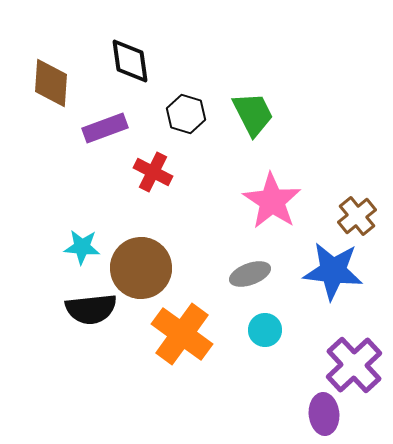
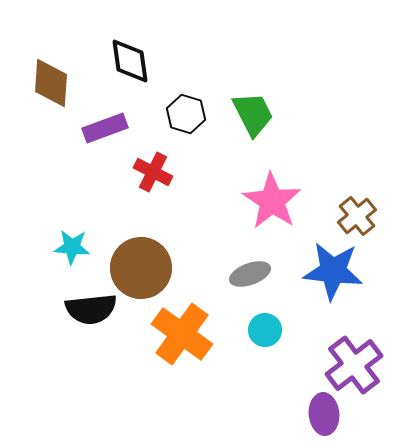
cyan star: moved 10 px left
purple cross: rotated 6 degrees clockwise
